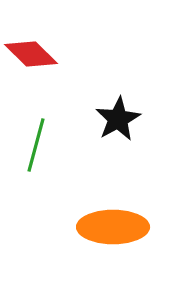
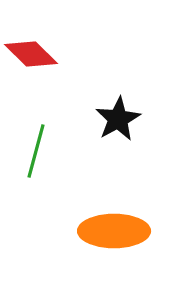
green line: moved 6 px down
orange ellipse: moved 1 px right, 4 px down
